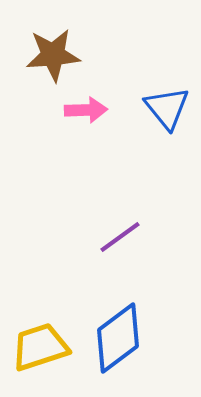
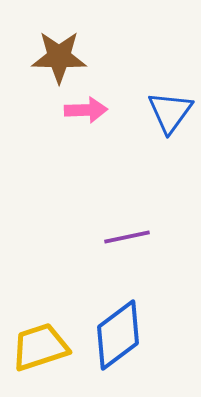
brown star: moved 6 px right, 2 px down; rotated 6 degrees clockwise
blue triangle: moved 3 px right, 4 px down; rotated 15 degrees clockwise
purple line: moved 7 px right; rotated 24 degrees clockwise
blue diamond: moved 3 px up
